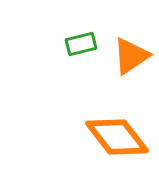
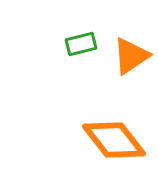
orange diamond: moved 3 px left, 3 px down
